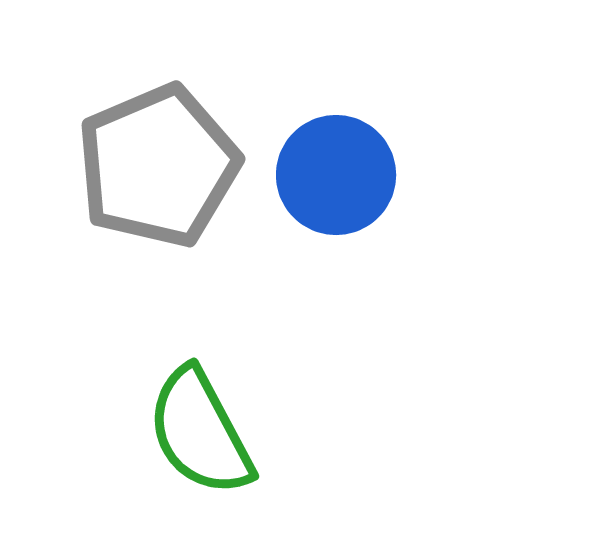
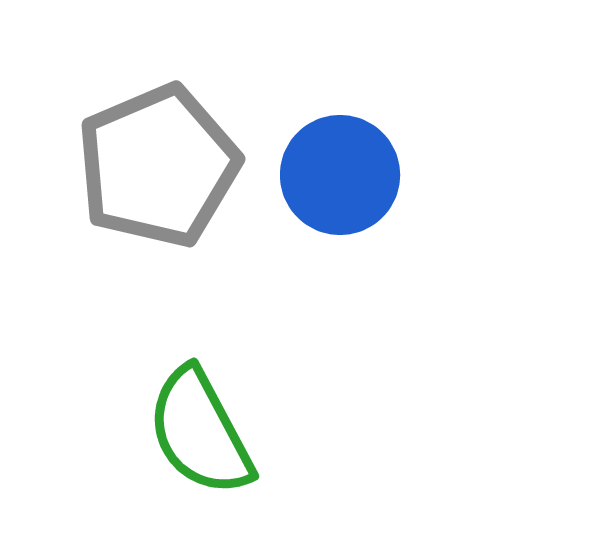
blue circle: moved 4 px right
